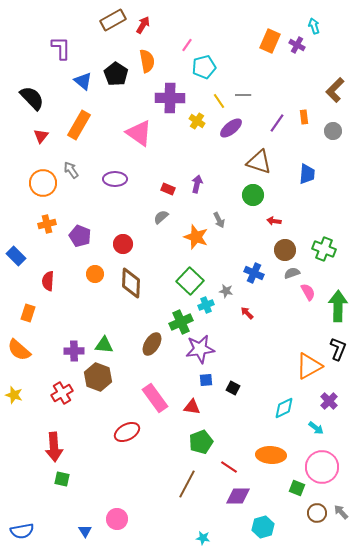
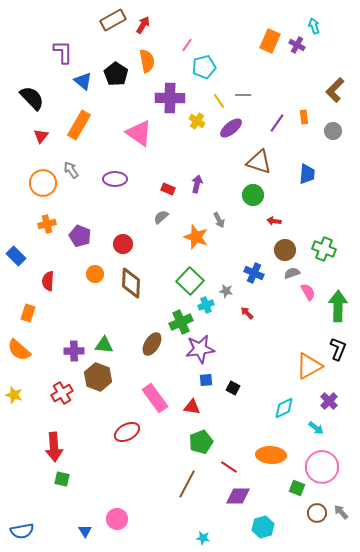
purple L-shape at (61, 48): moved 2 px right, 4 px down
